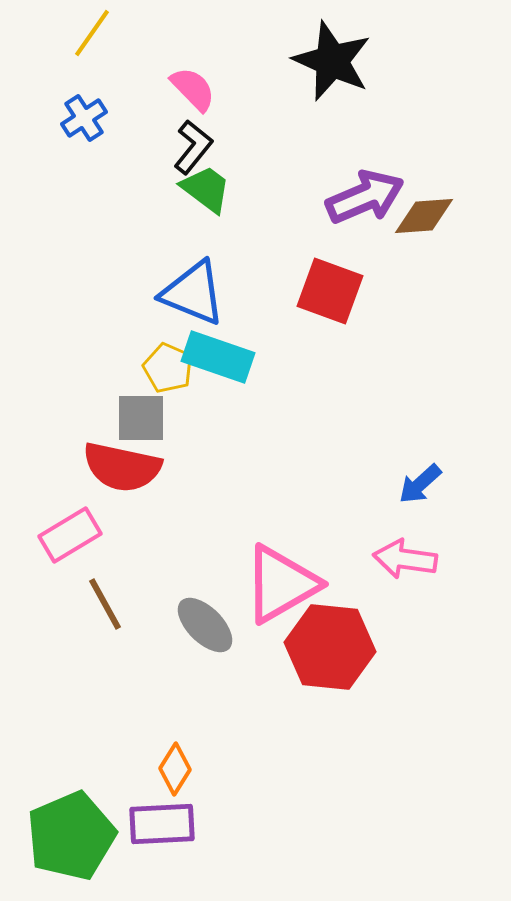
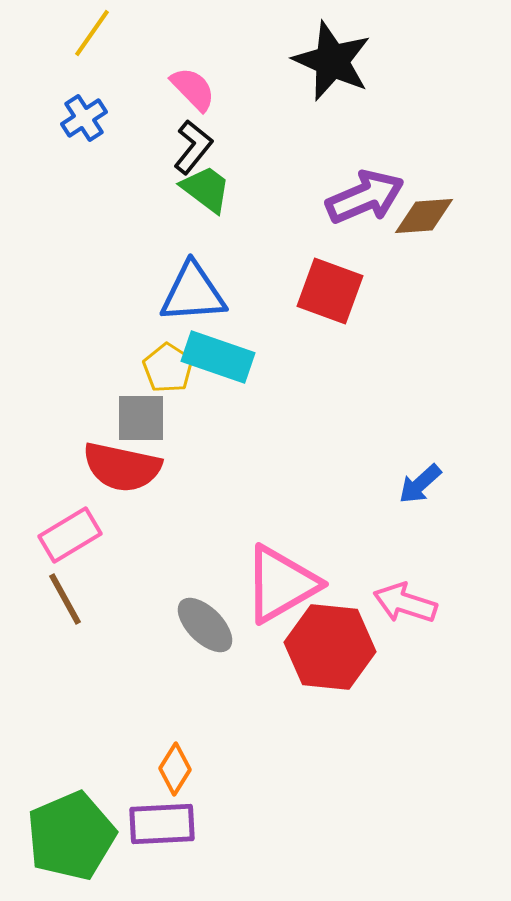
blue triangle: rotated 26 degrees counterclockwise
yellow pentagon: rotated 9 degrees clockwise
pink arrow: moved 44 px down; rotated 10 degrees clockwise
brown line: moved 40 px left, 5 px up
